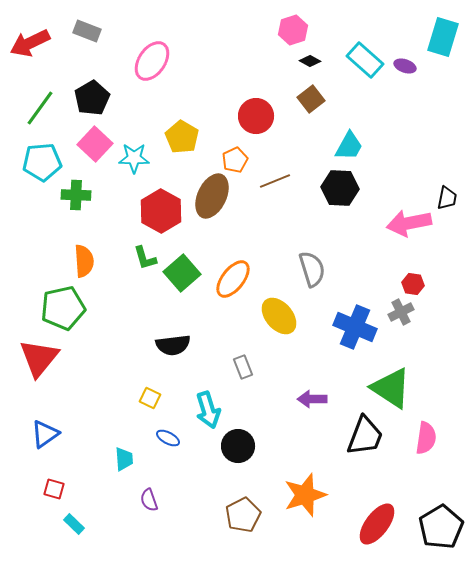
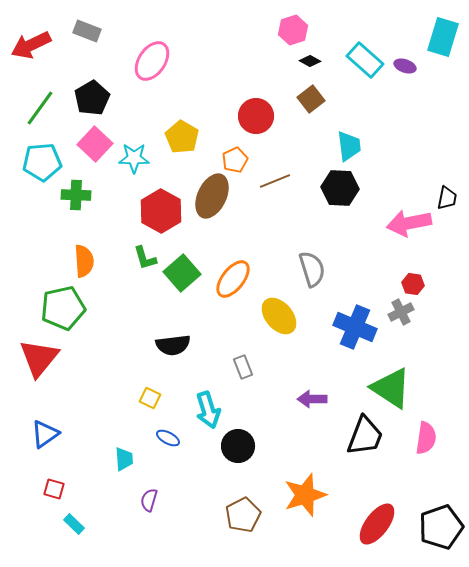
red arrow at (30, 43): moved 1 px right, 2 px down
cyan trapezoid at (349, 146): rotated 36 degrees counterclockwise
purple semicircle at (149, 500): rotated 35 degrees clockwise
black pentagon at (441, 527): rotated 12 degrees clockwise
